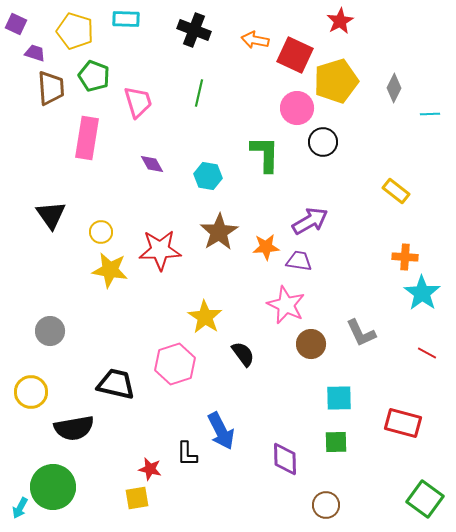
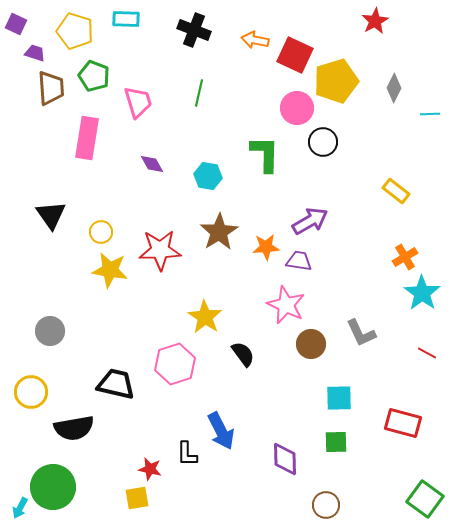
red star at (340, 21): moved 35 px right
orange cross at (405, 257): rotated 35 degrees counterclockwise
